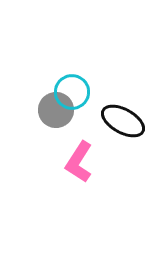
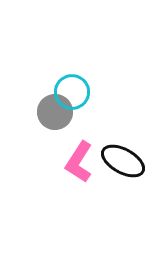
gray circle: moved 1 px left, 2 px down
black ellipse: moved 40 px down
